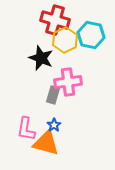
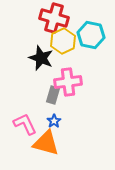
red cross: moved 1 px left, 2 px up
yellow hexagon: moved 2 px left, 1 px down
blue star: moved 4 px up
pink L-shape: moved 1 px left, 5 px up; rotated 145 degrees clockwise
